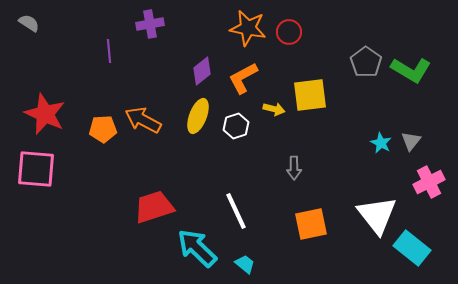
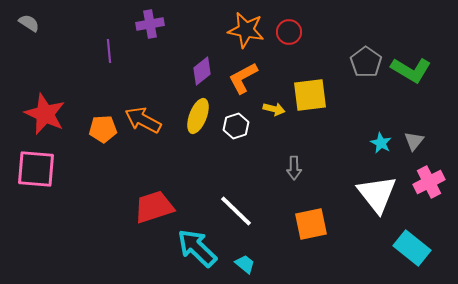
orange star: moved 2 px left, 2 px down
gray triangle: moved 3 px right
white line: rotated 21 degrees counterclockwise
white triangle: moved 21 px up
